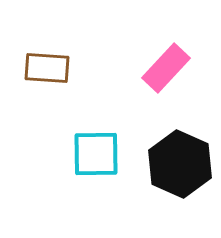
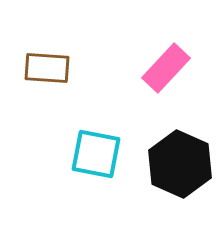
cyan square: rotated 12 degrees clockwise
